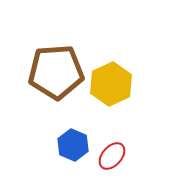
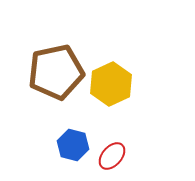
brown pentagon: rotated 8 degrees counterclockwise
blue hexagon: rotated 8 degrees counterclockwise
